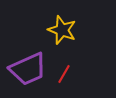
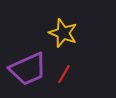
yellow star: moved 1 px right, 3 px down
